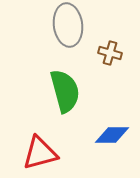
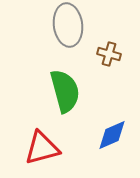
brown cross: moved 1 px left, 1 px down
blue diamond: rotated 24 degrees counterclockwise
red triangle: moved 2 px right, 5 px up
